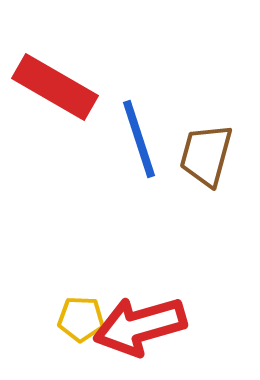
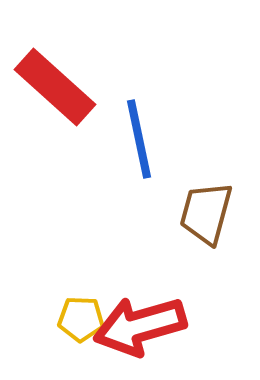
red rectangle: rotated 12 degrees clockwise
blue line: rotated 6 degrees clockwise
brown trapezoid: moved 58 px down
